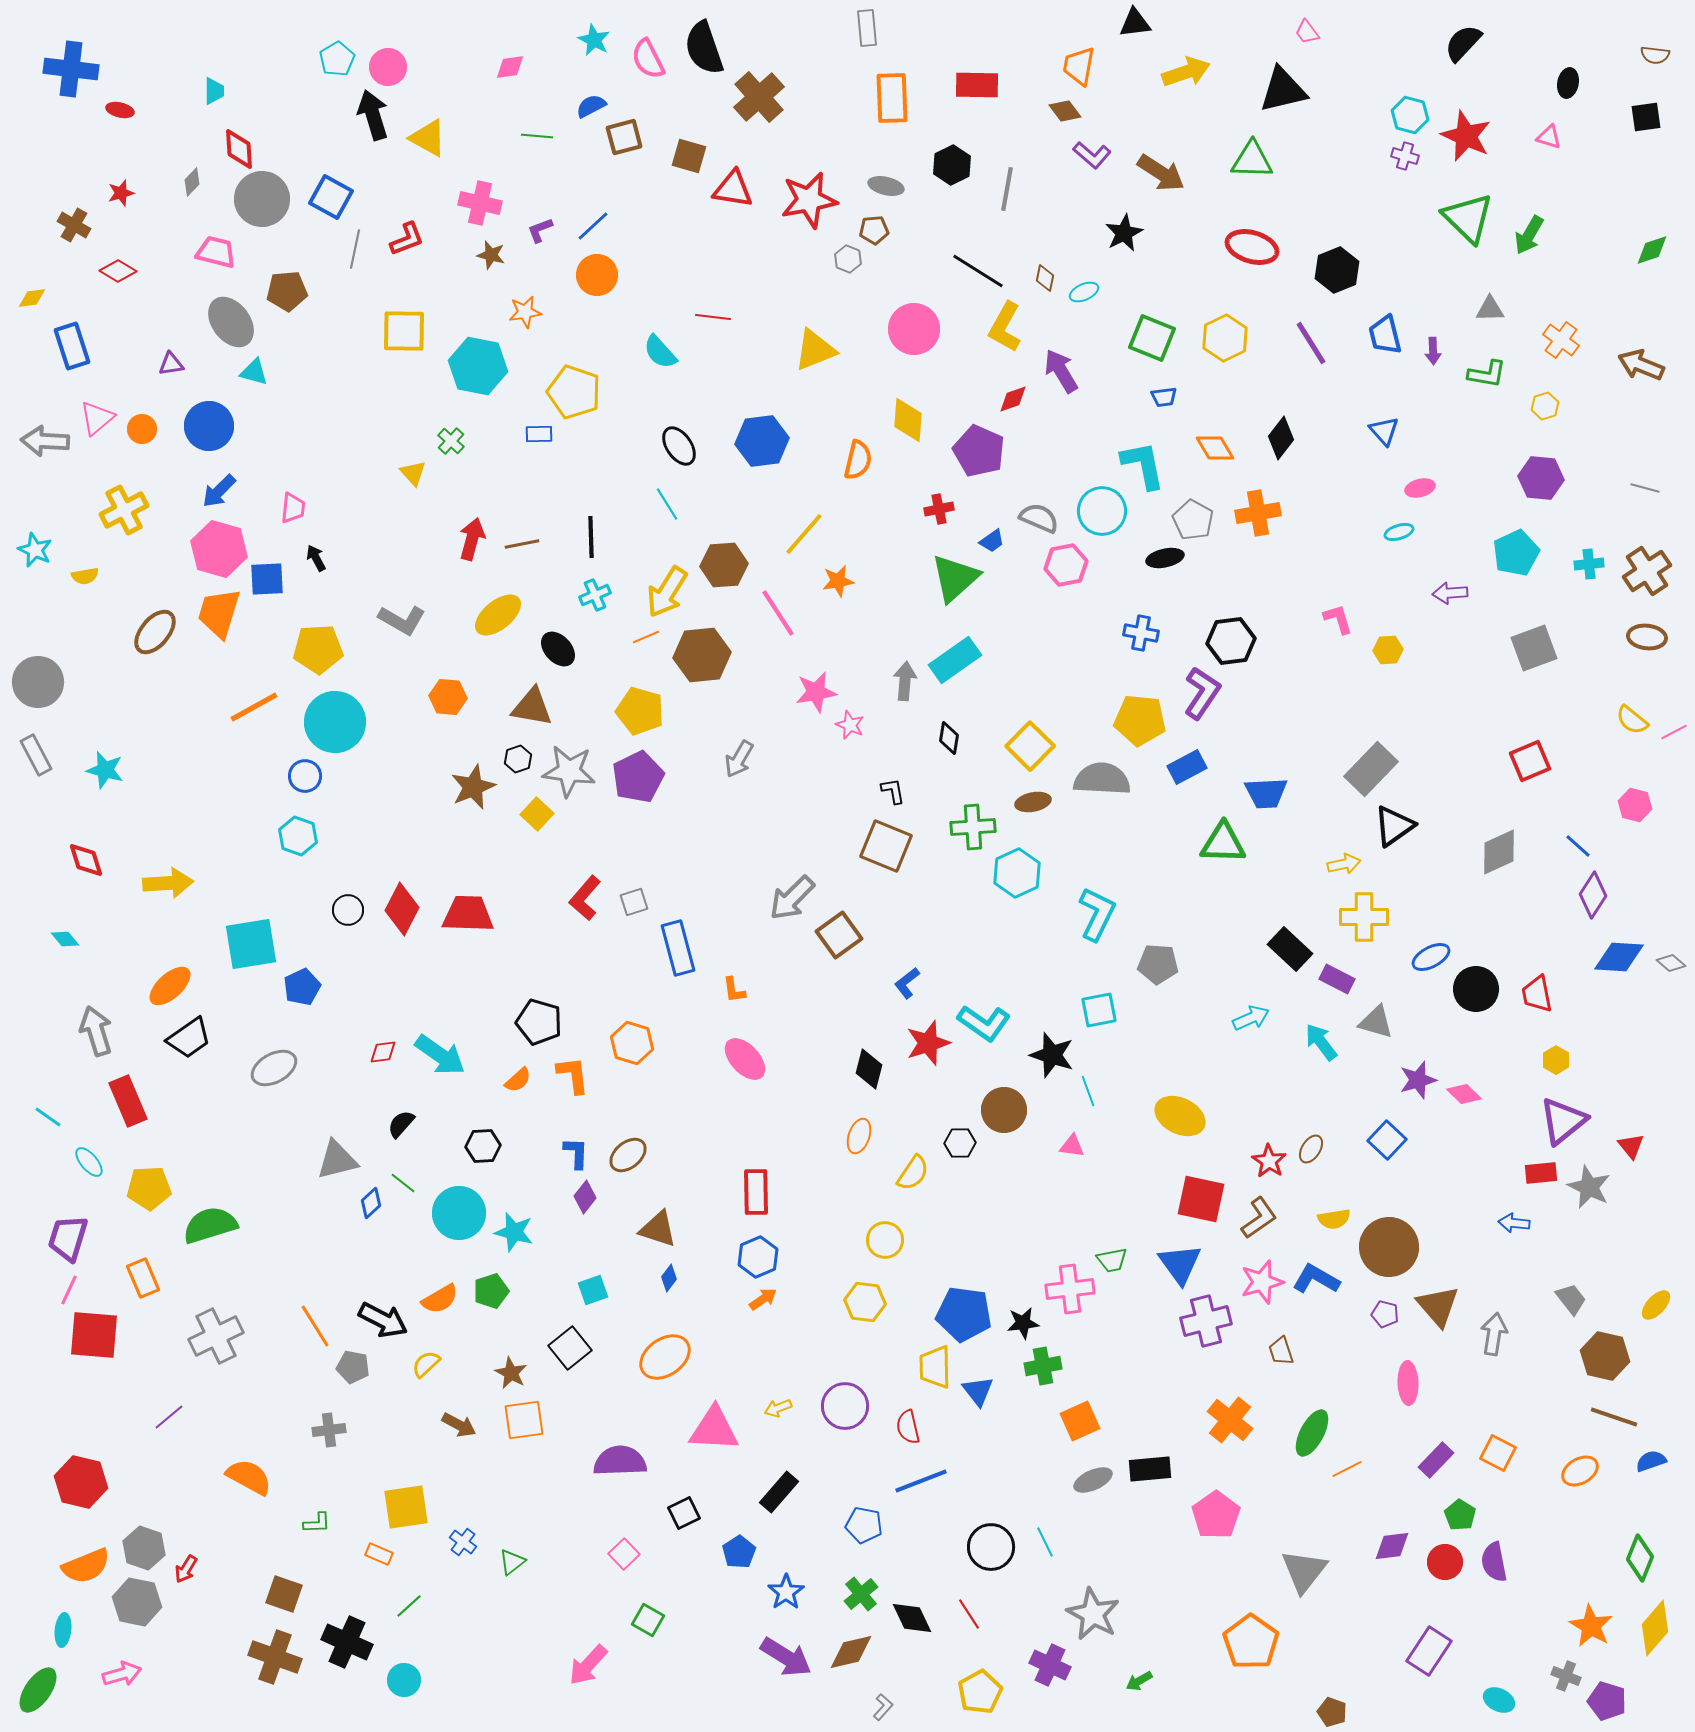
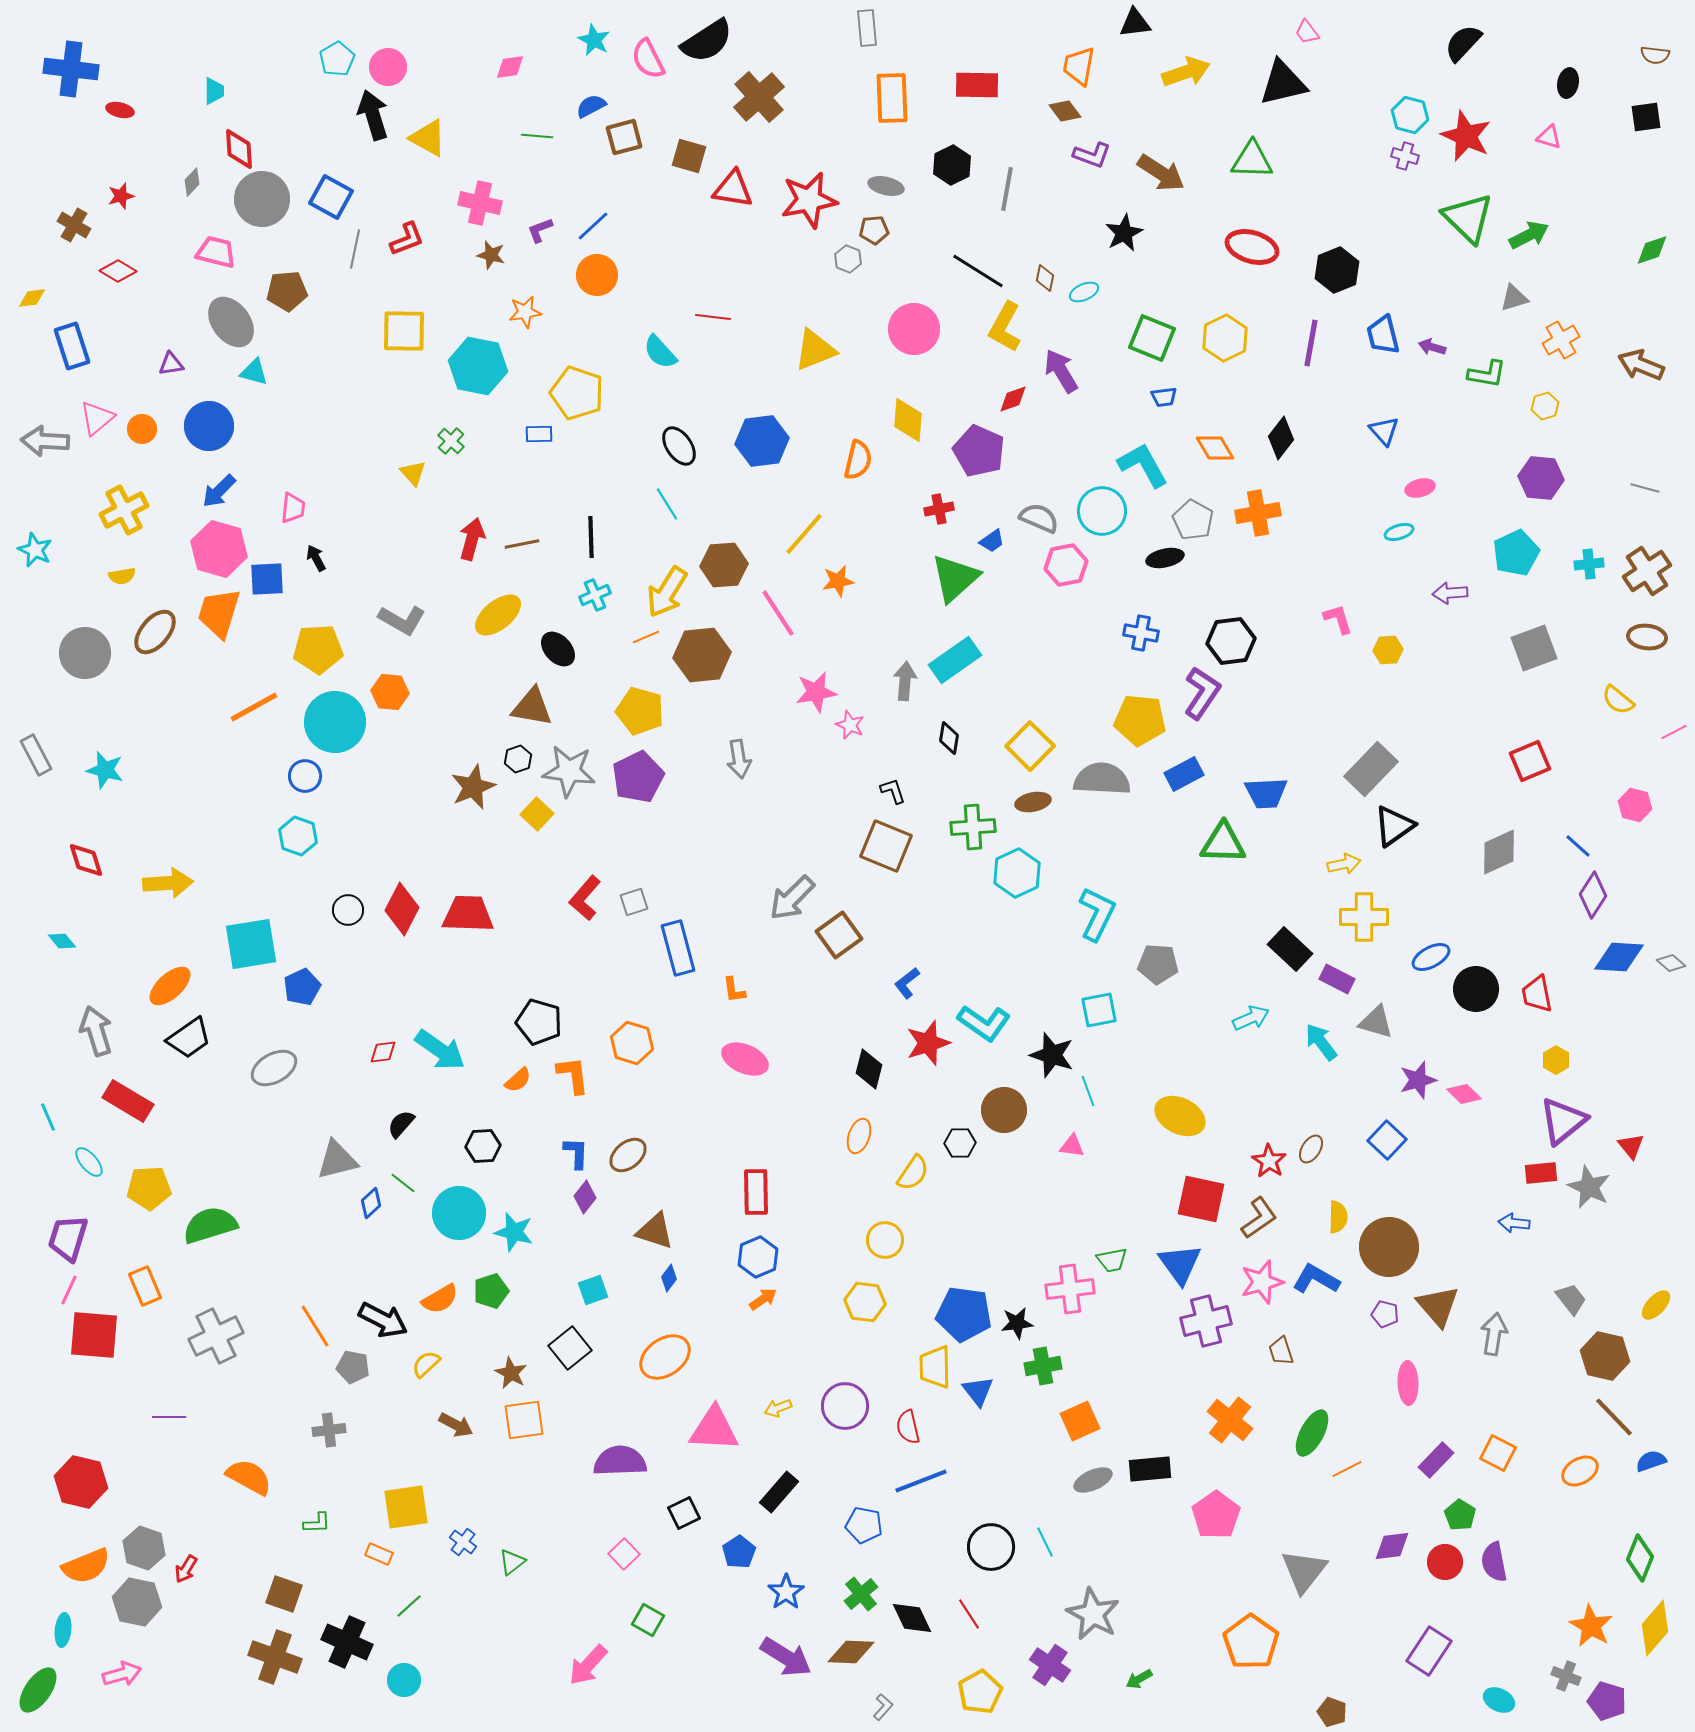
black semicircle at (704, 48): moved 3 px right, 7 px up; rotated 104 degrees counterclockwise
black triangle at (1283, 90): moved 7 px up
purple L-shape at (1092, 155): rotated 21 degrees counterclockwise
red star at (121, 193): moved 3 px down
green arrow at (1529, 235): rotated 147 degrees counterclockwise
gray triangle at (1490, 309): moved 24 px right, 11 px up; rotated 16 degrees counterclockwise
blue trapezoid at (1385, 335): moved 2 px left
orange cross at (1561, 340): rotated 24 degrees clockwise
purple line at (1311, 343): rotated 42 degrees clockwise
purple arrow at (1433, 351): moved 1 px left, 4 px up; rotated 108 degrees clockwise
yellow pentagon at (574, 392): moved 3 px right, 1 px down
cyan L-shape at (1143, 465): rotated 18 degrees counterclockwise
yellow semicircle at (85, 576): moved 37 px right
gray circle at (38, 682): moved 47 px right, 29 px up
orange hexagon at (448, 697): moved 58 px left, 5 px up
yellow semicircle at (1632, 720): moved 14 px left, 20 px up
gray arrow at (739, 759): rotated 39 degrees counterclockwise
blue rectangle at (1187, 767): moved 3 px left, 7 px down
black L-shape at (893, 791): rotated 8 degrees counterclockwise
cyan diamond at (65, 939): moved 3 px left, 2 px down
cyan arrow at (440, 1055): moved 5 px up
pink ellipse at (745, 1059): rotated 24 degrees counterclockwise
red rectangle at (128, 1101): rotated 36 degrees counterclockwise
cyan line at (48, 1117): rotated 32 degrees clockwise
yellow semicircle at (1334, 1219): moved 4 px right, 2 px up; rotated 80 degrees counterclockwise
brown triangle at (658, 1229): moved 3 px left, 2 px down
orange rectangle at (143, 1278): moved 2 px right, 8 px down
black star at (1023, 1323): moved 6 px left
purple line at (169, 1417): rotated 40 degrees clockwise
brown line at (1614, 1417): rotated 27 degrees clockwise
brown arrow at (459, 1425): moved 3 px left
brown diamond at (851, 1652): rotated 15 degrees clockwise
purple cross at (1050, 1665): rotated 9 degrees clockwise
green arrow at (1139, 1681): moved 2 px up
